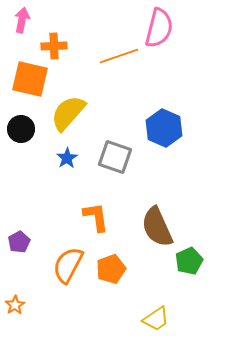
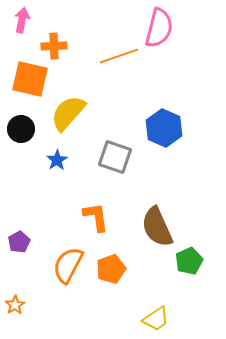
blue star: moved 10 px left, 2 px down
